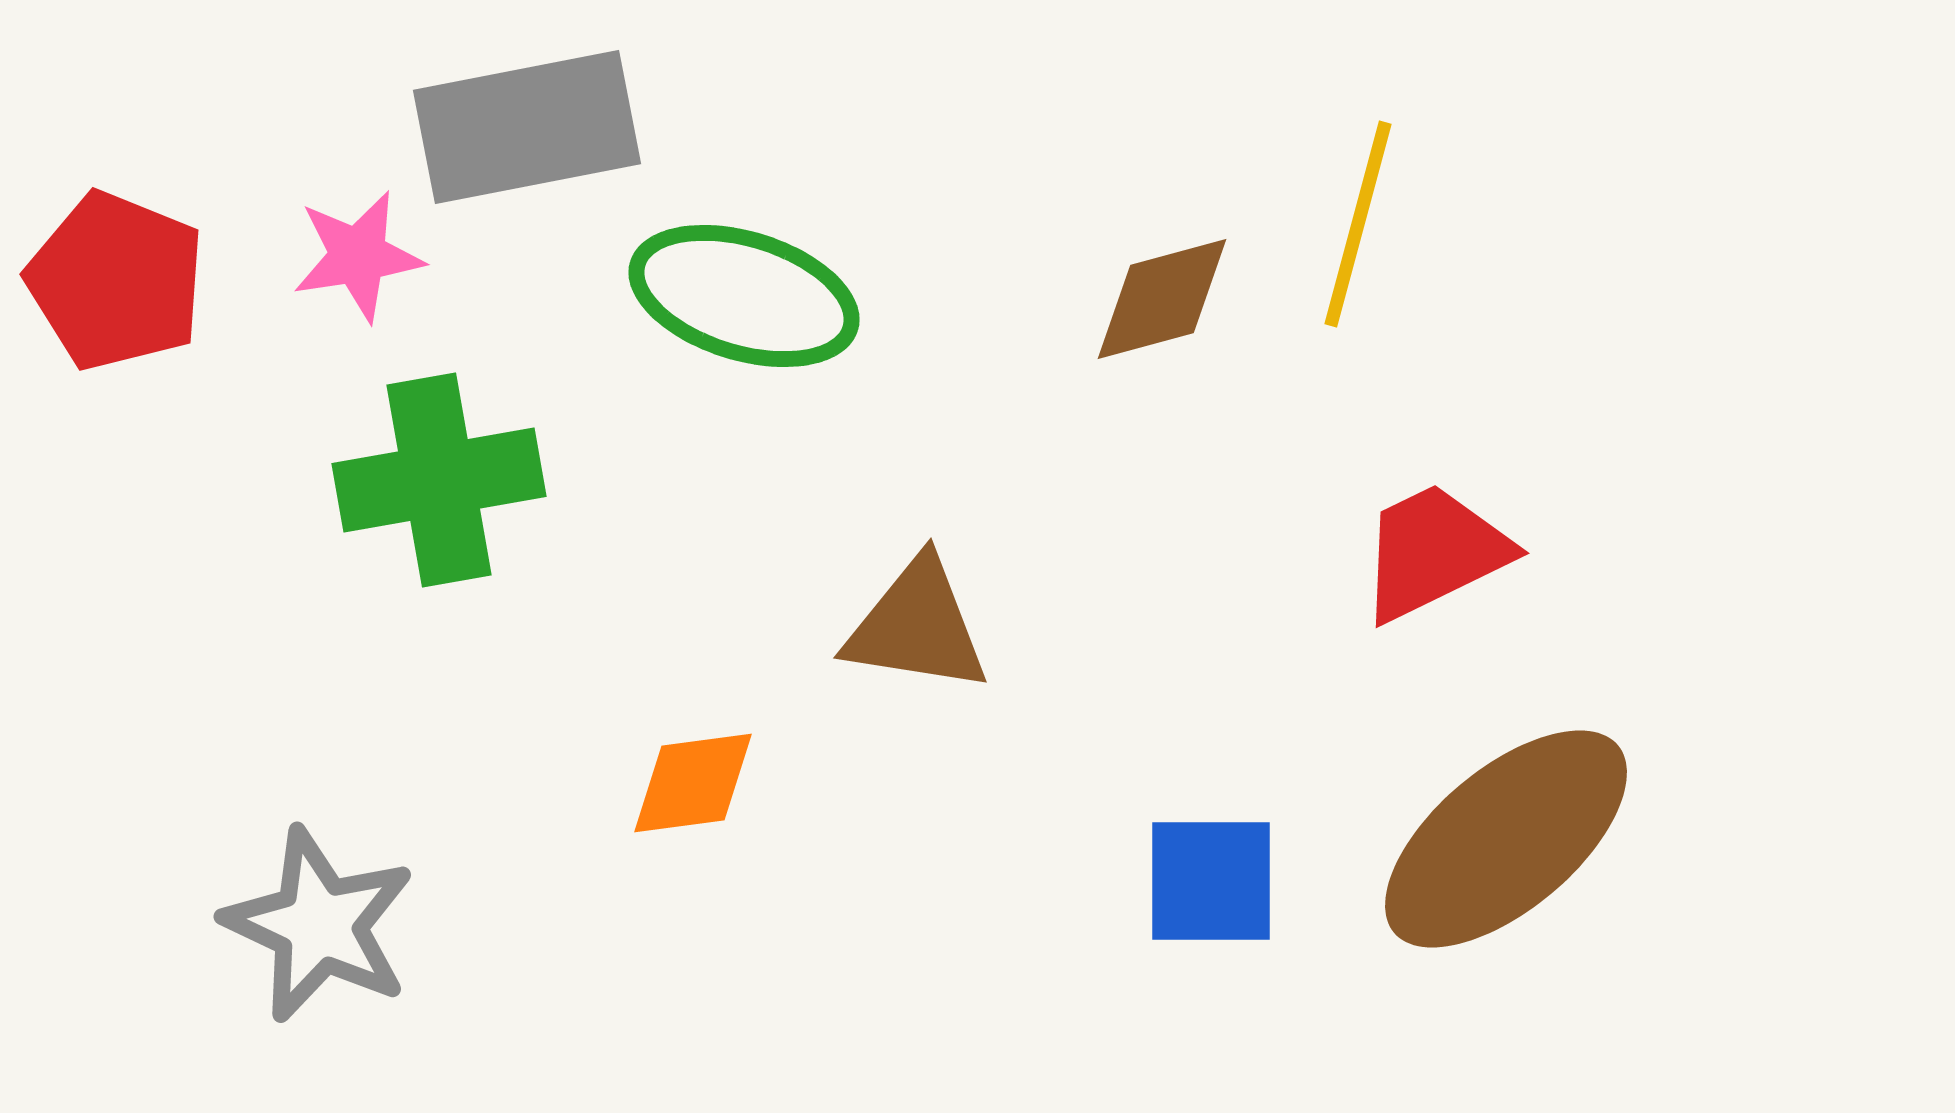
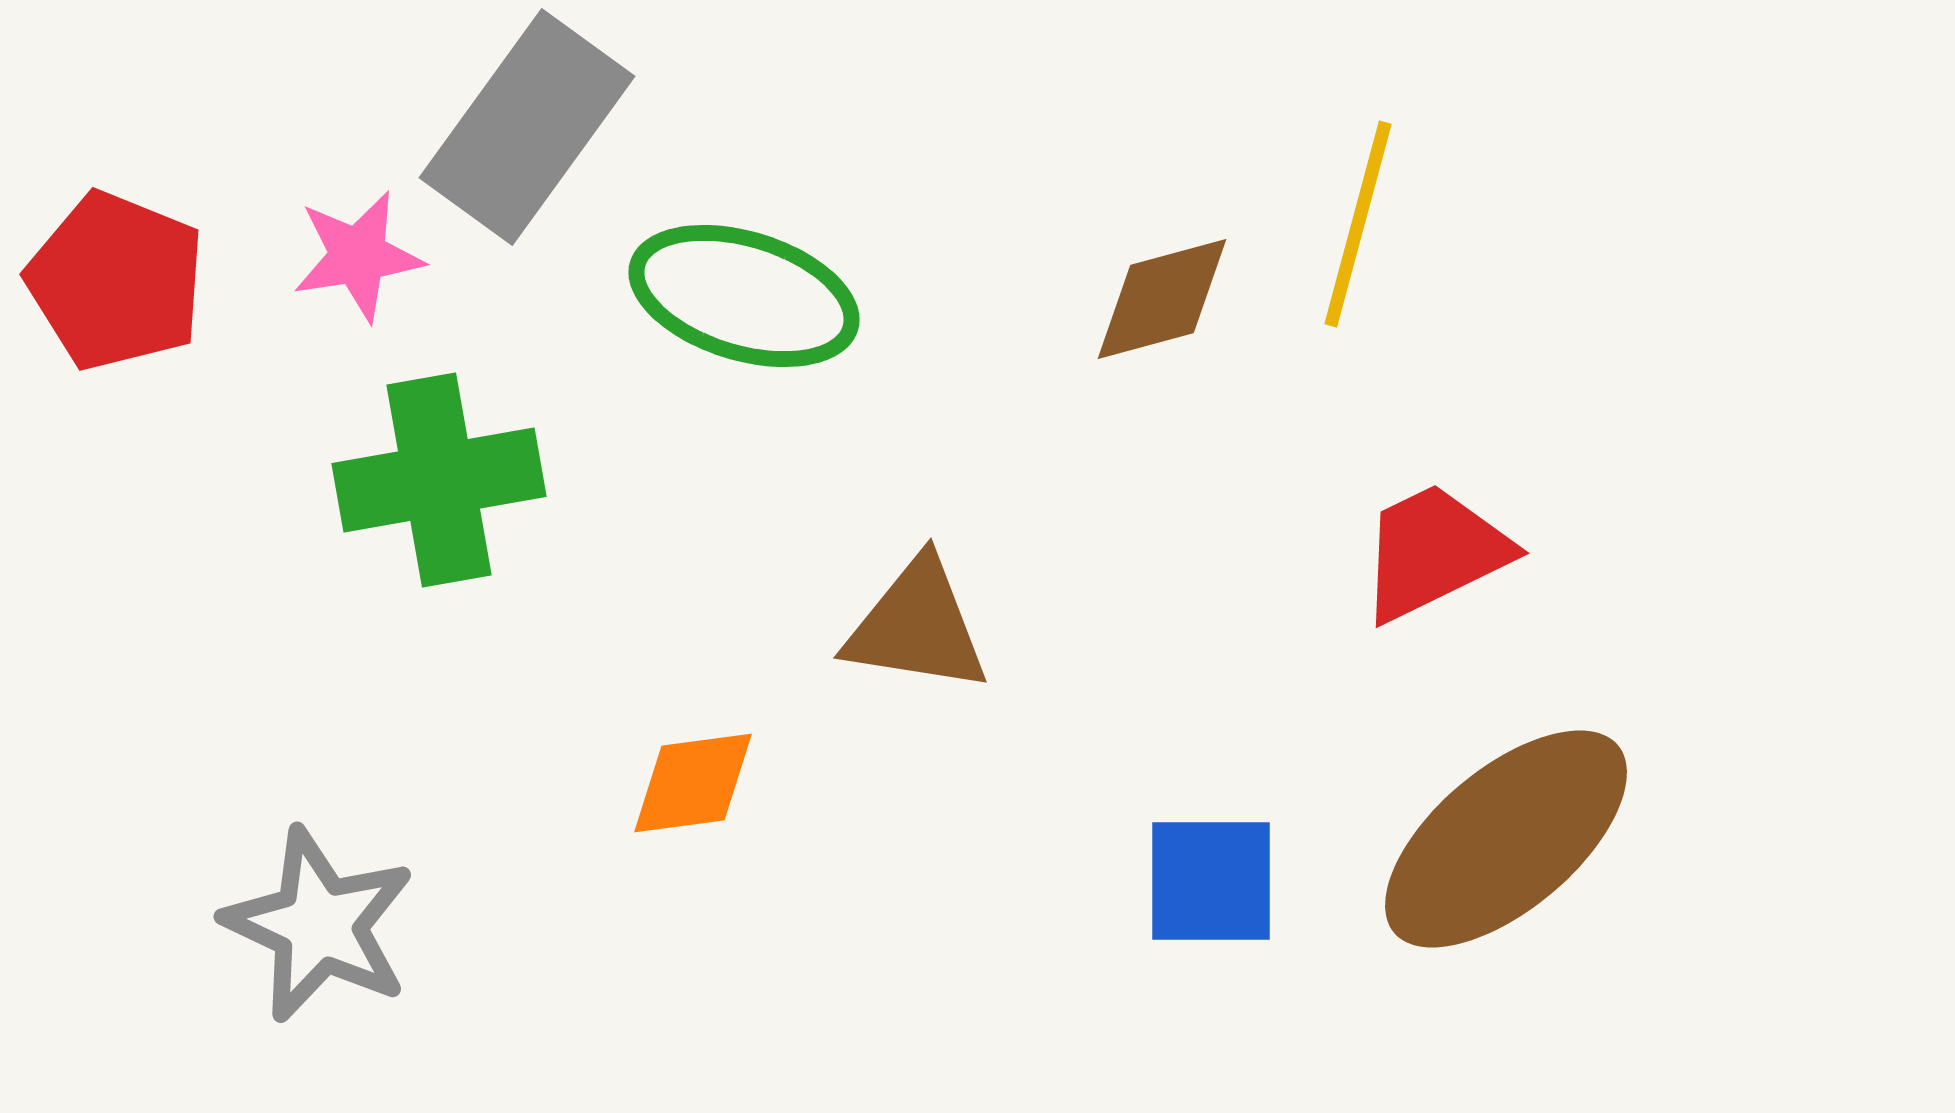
gray rectangle: rotated 43 degrees counterclockwise
